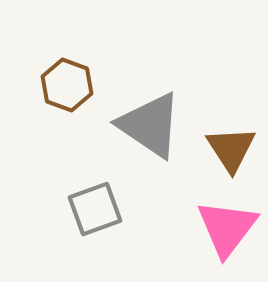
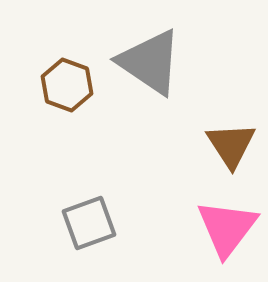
gray triangle: moved 63 px up
brown triangle: moved 4 px up
gray square: moved 6 px left, 14 px down
